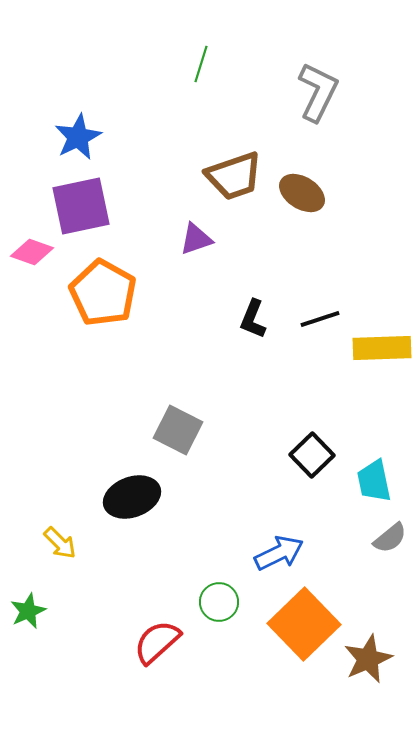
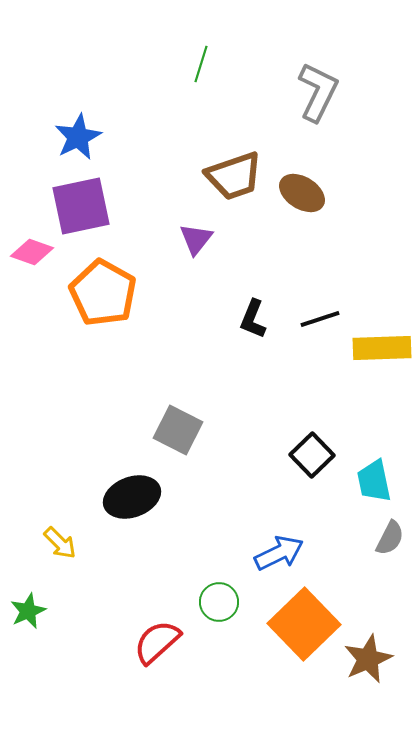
purple triangle: rotated 33 degrees counterclockwise
gray semicircle: rotated 24 degrees counterclockwise
